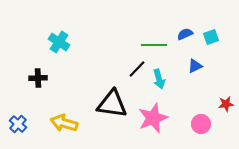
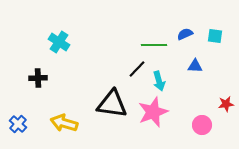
cyan square: moved 4 px right, 1 px up; rotated 28 degrees clockwise
blue triangle: rotated 28 degrees clockwise
cyan arrow: moved 2 px down
pink star: moved 6 px up
pink circle: moved 1 px right, 1 px down
